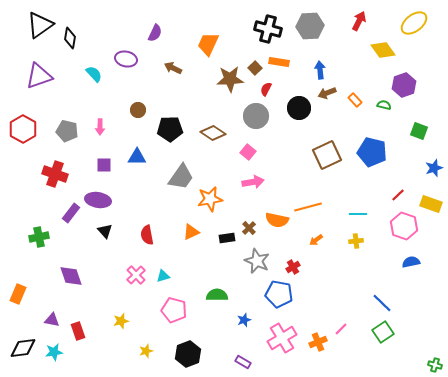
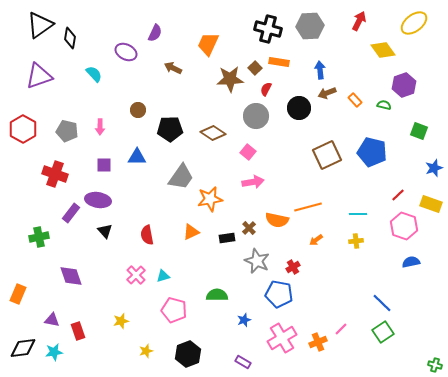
purple ellipse at (126, 59): moved 7 px up; rotated 15 degrees clockwise
